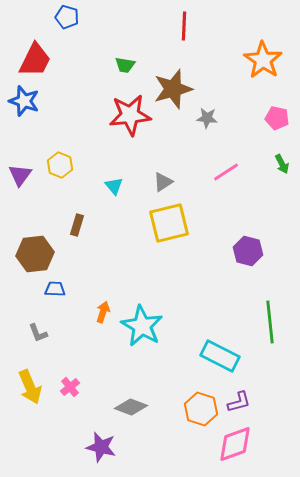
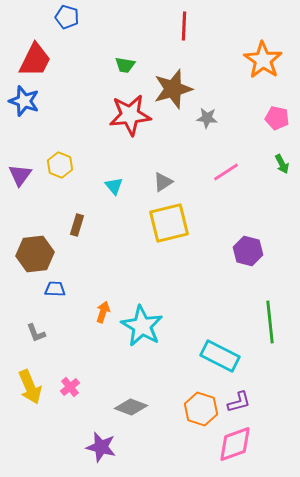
gray L-shape: moved 2 px left
